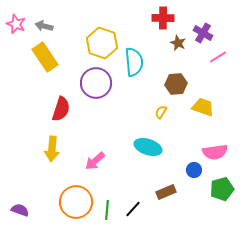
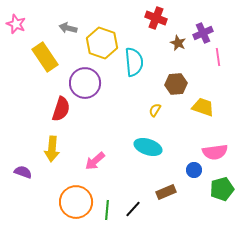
red cross: moved 7 px left; rotated 20 degrees clockwise
gray arrow: moved 24 px right, 2 px down
purple cross: rotated 36 degrees clockwise
pink line: rotated 66 degrees counterclockwise
purple circle: moved 11 px left
yellow semicircle: moved 6 px left, 2 px up
purple semicircle: moved 3 px right, 38 px up
